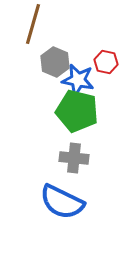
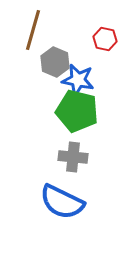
brown line: moved 6 px down
red hexagon: moved 1 px left, 23 px up
gray cross: moved 1 px left, 1 px up
